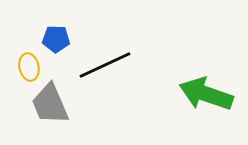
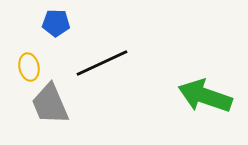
blue pentagon: moved 16 px up
black line: moved 3 px left, 2 px up
green arrow: moved 1 px left, 2 px down
